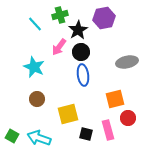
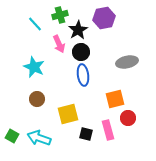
pink arrow: moved 3 px up; rotated 60 degrees counterclockwise
